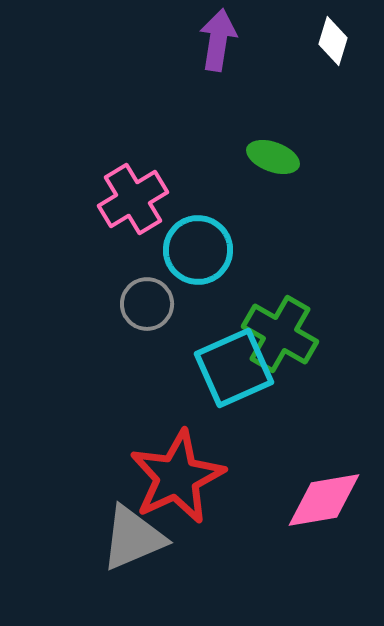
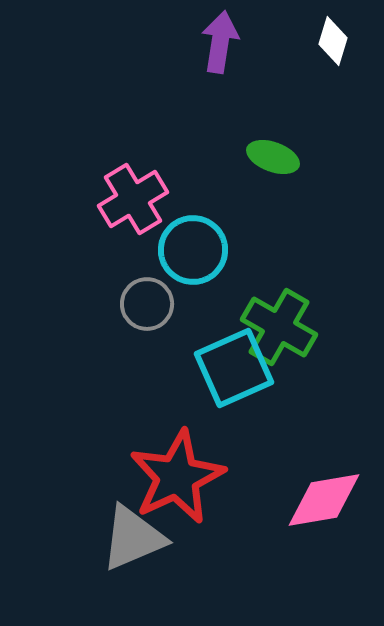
purple arrow: moved 2 px right, 2 px down
cyan circle: moved 5 px left
green cross: moved 1 px left, 7 px up
